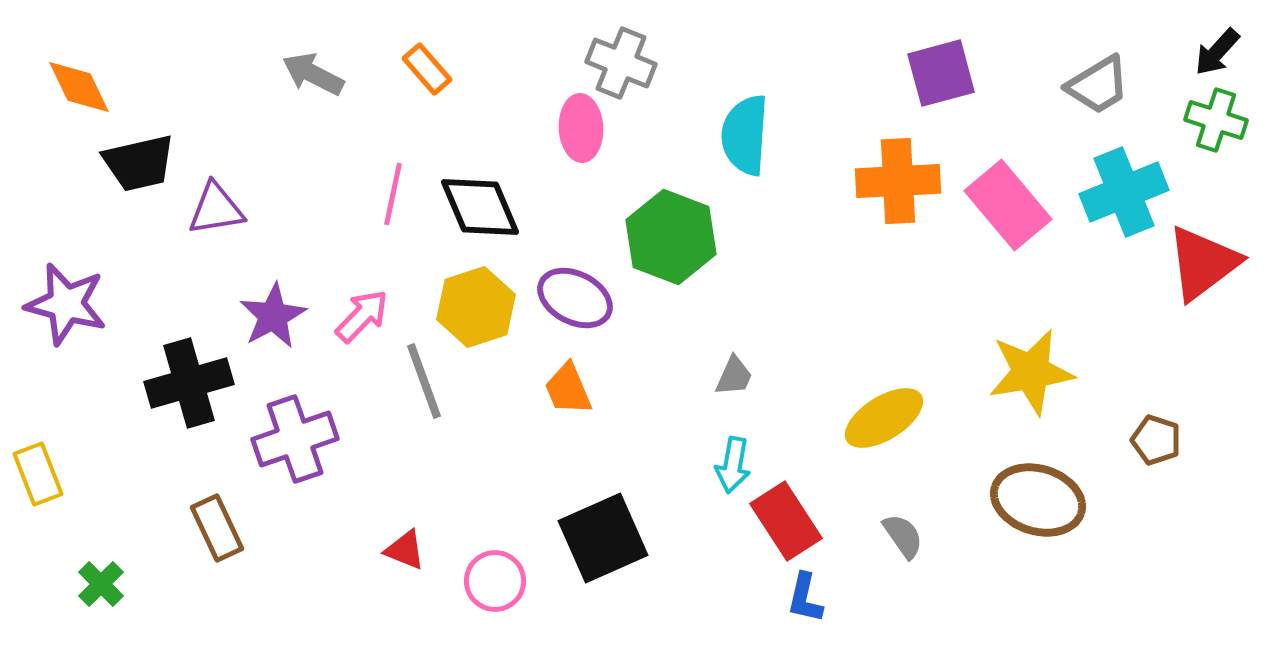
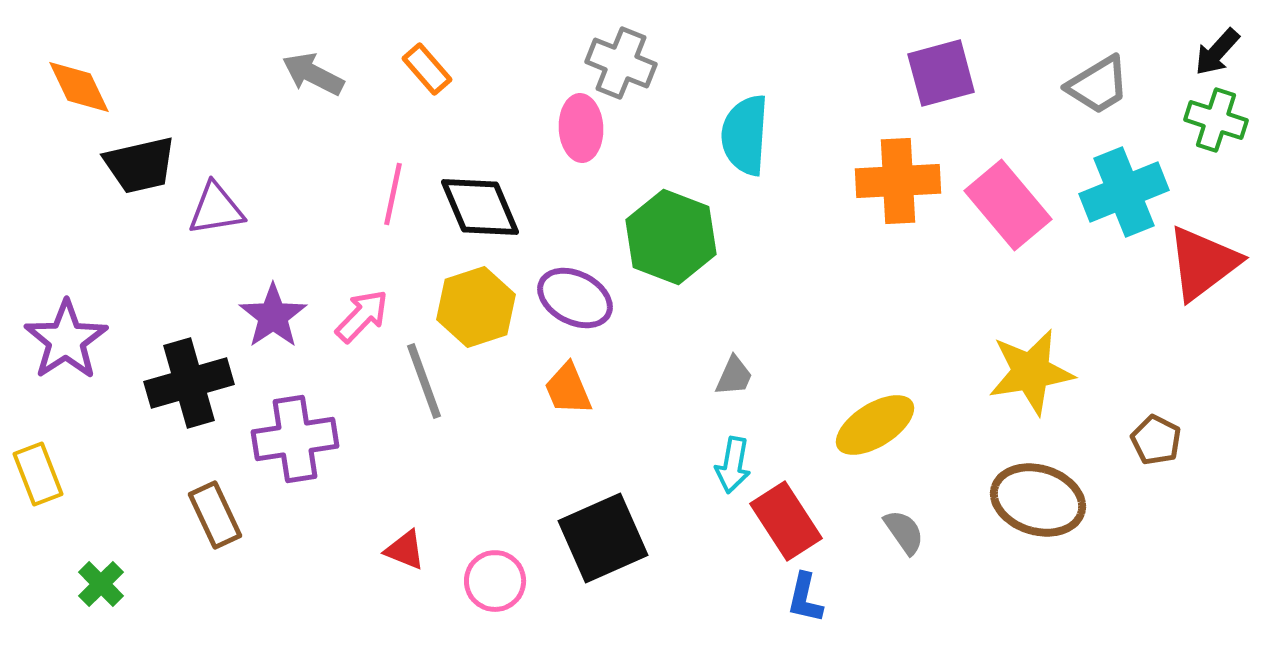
black trapezoid at (139, 163): moved 1 px right, 2 px down
purple star at (66, 304): moved 36 px down; rotated 24 degrees clockwise
purple star at (273, 316): rotated 6 degrees counterclockwise
yellow ellipse at (884, 418): moved 9 px left, 7 px down
purple cross at (295, 439): rotated 10 degrees clockwise
brown pentagon at (1156, 440): rotated 9 degrees clockwise
brown rectangle at (217, 528): moved 2 px left, 13 px up
gray semicircle at (903, 536): moved 1 px right, 4 px up
